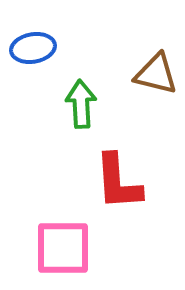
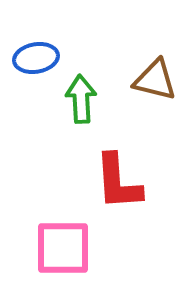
blue ellipse: moved 3 px right, 10 px down
brown triangle: moved 1 px left, 6 px down
green arrow: moved 5 px up
